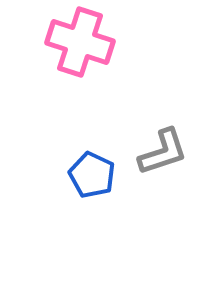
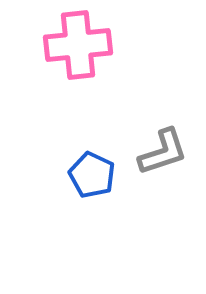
pink cross: moved 2 px left, 3 px down; rotated 24 degrees counterclockwise
